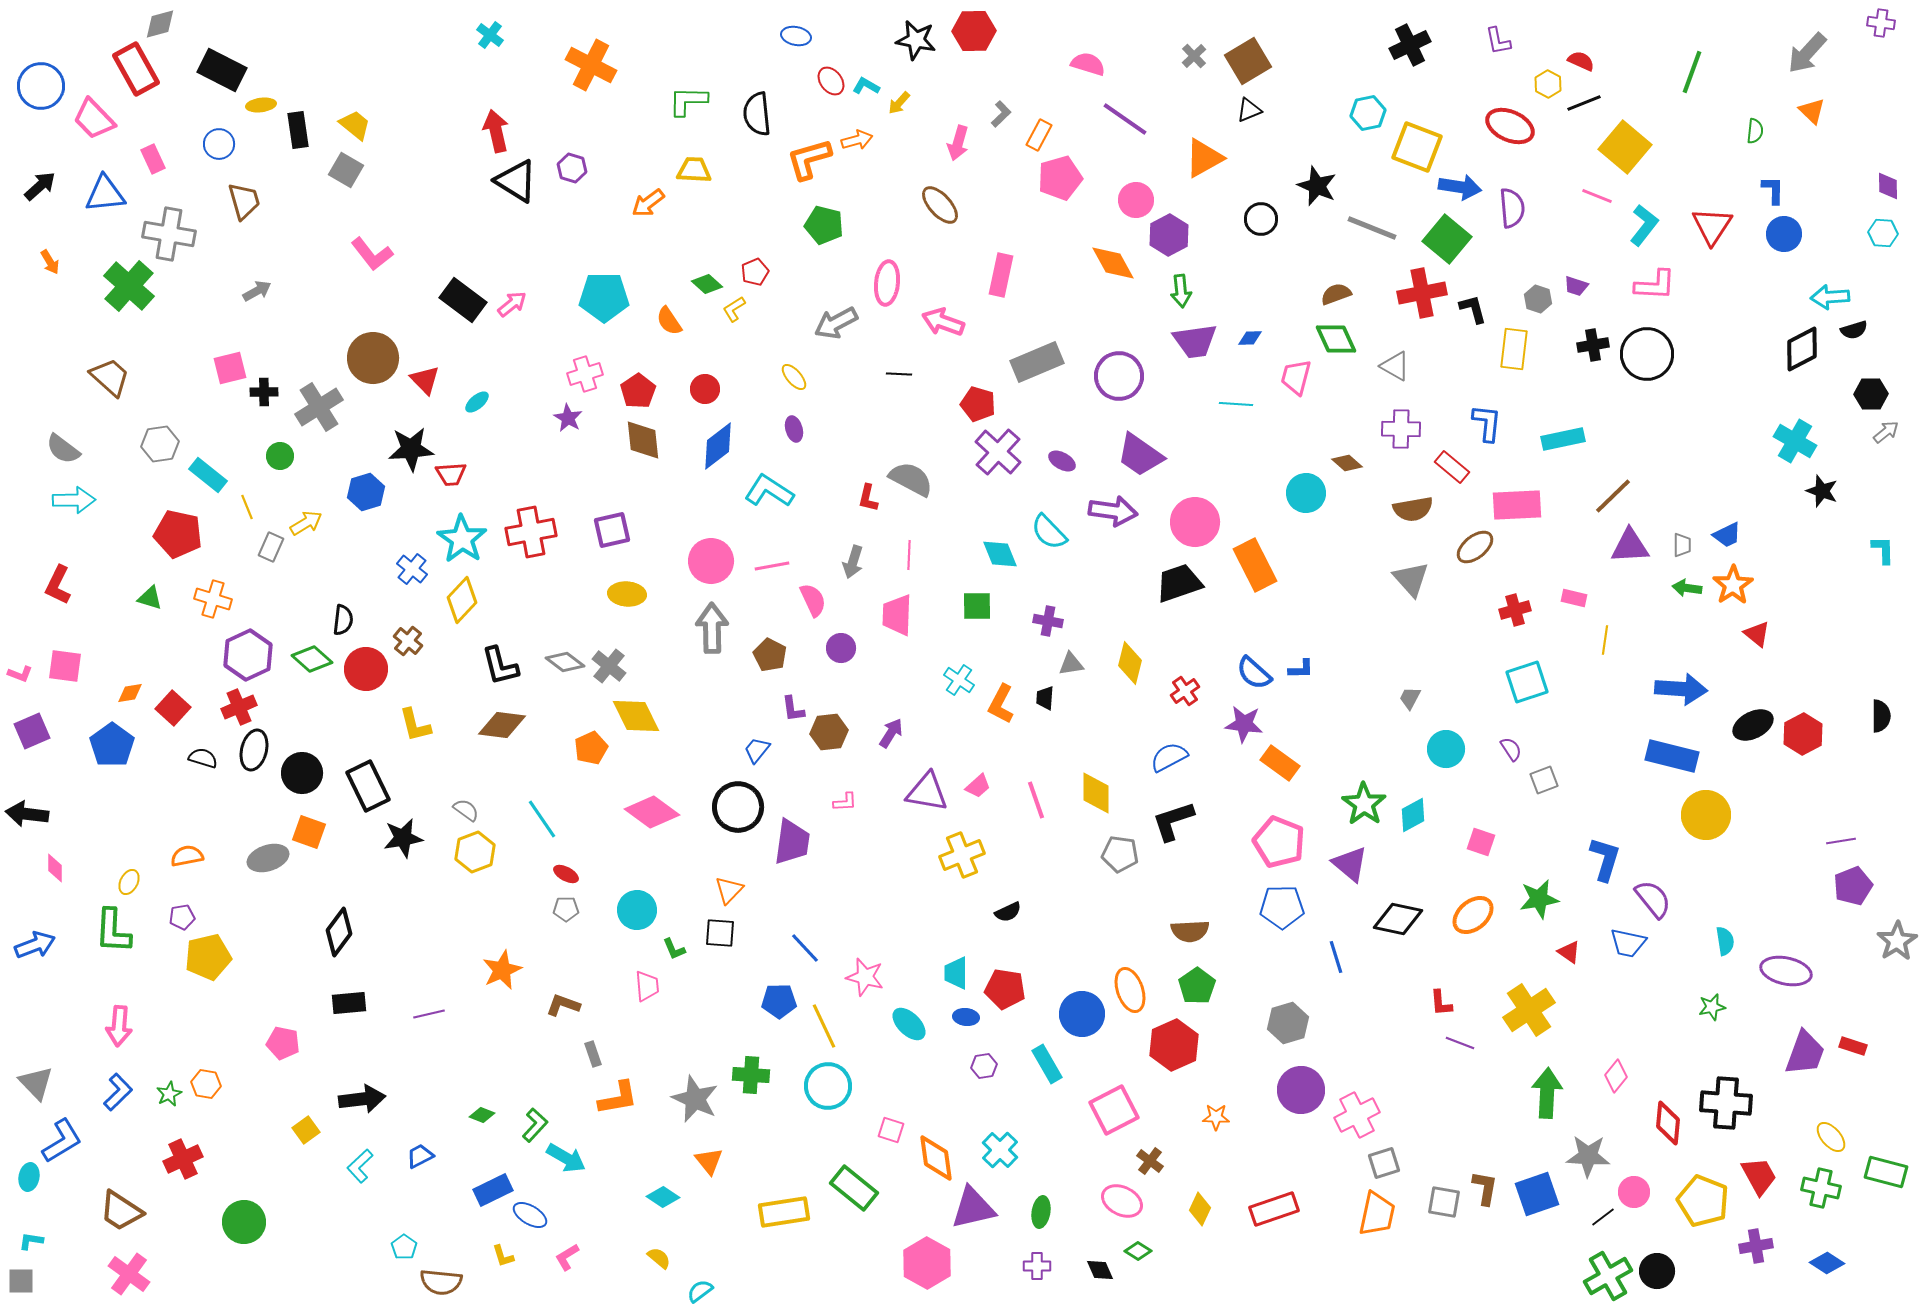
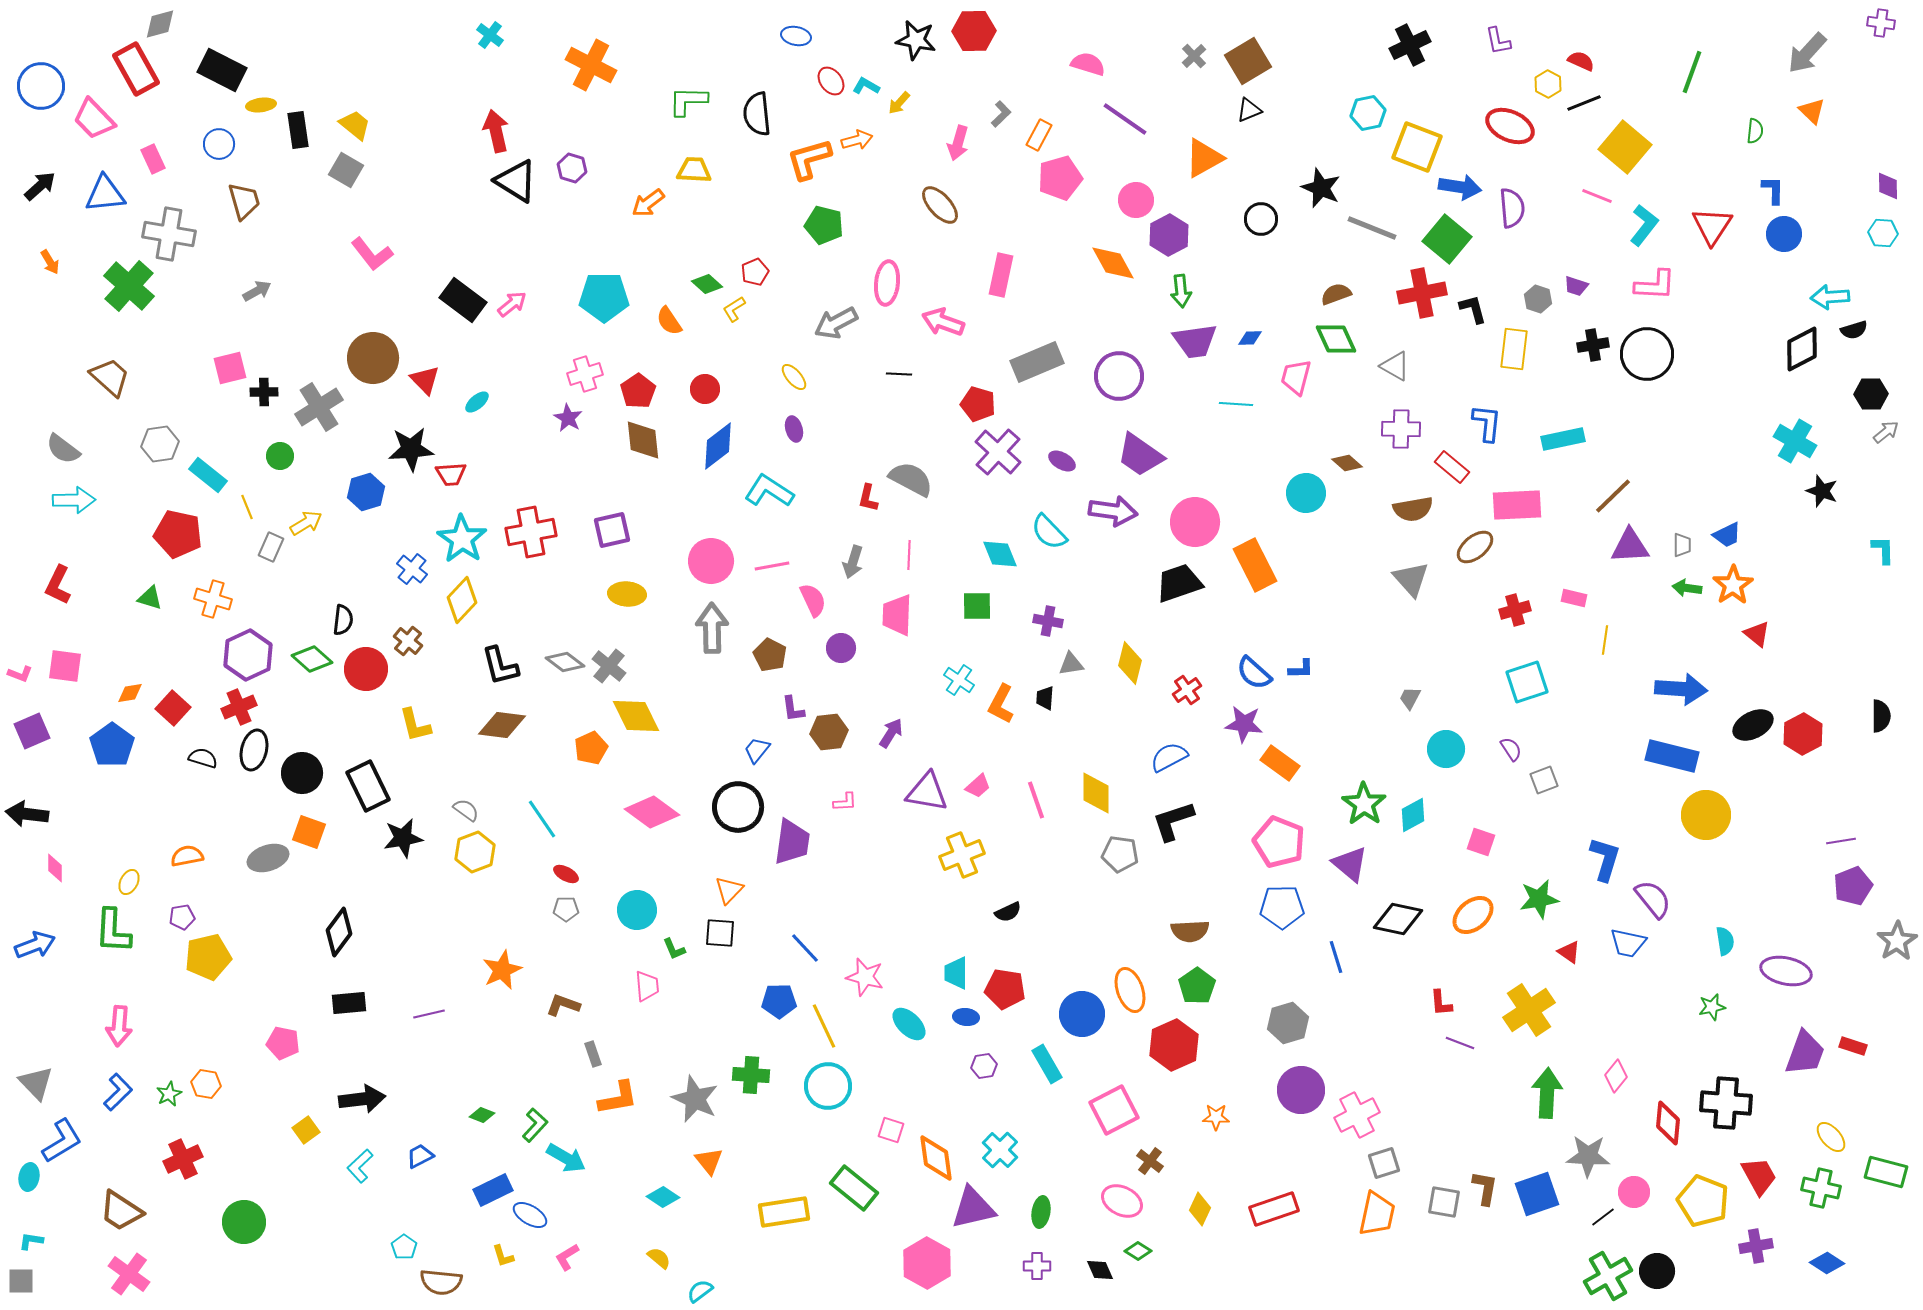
black star at (1317, 186): moved 4 px right, 2 px down
red cross at (1185, 691): moved 2 px right, 1 px up
